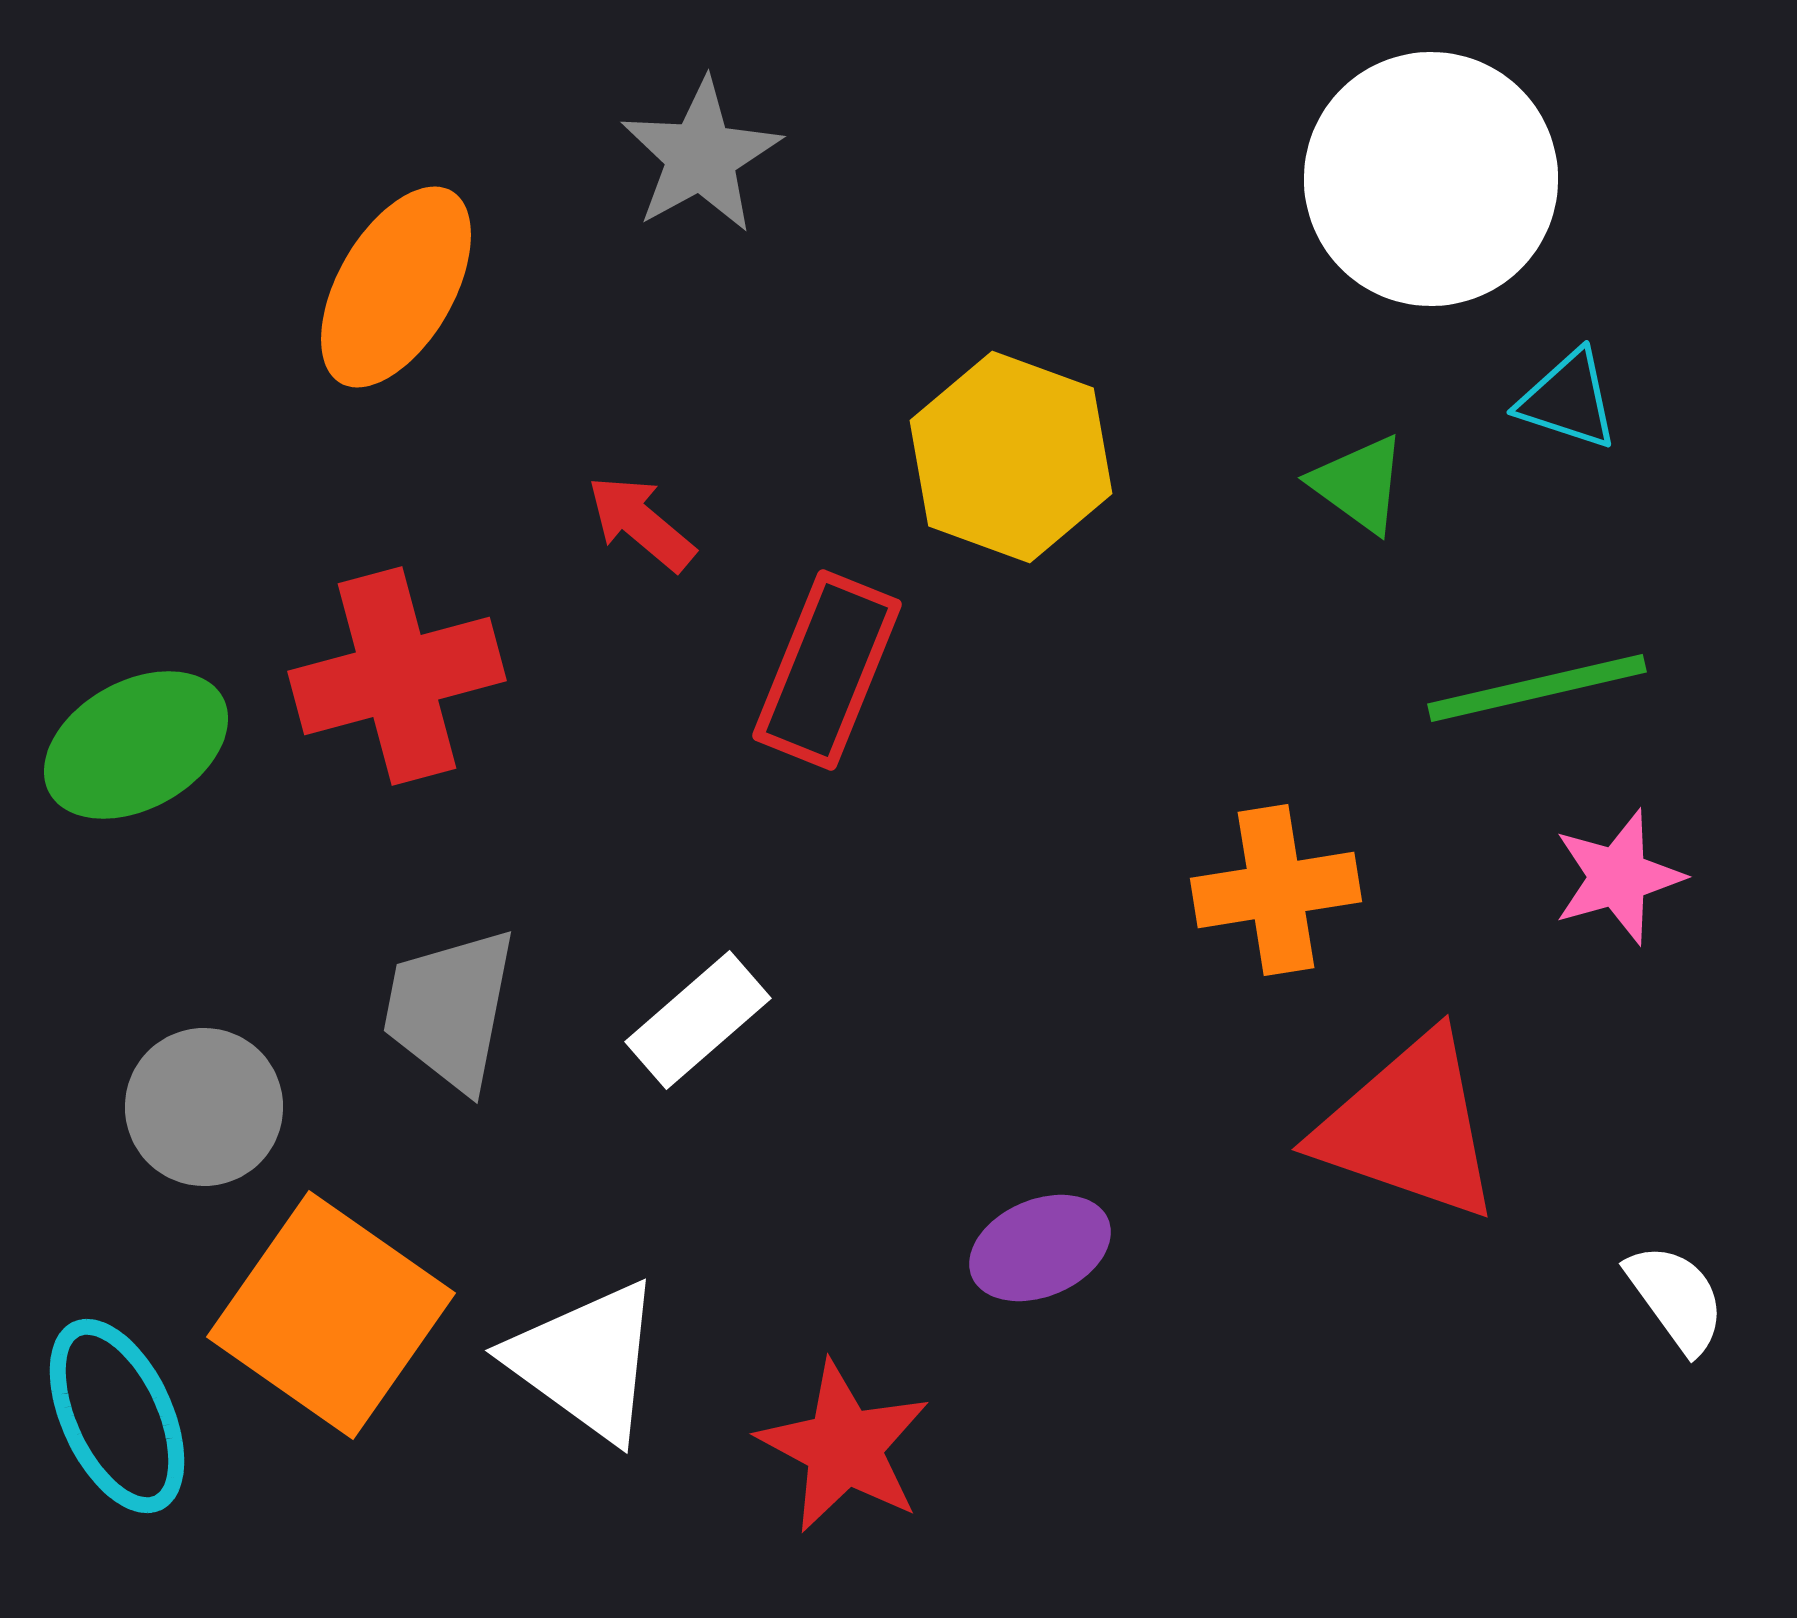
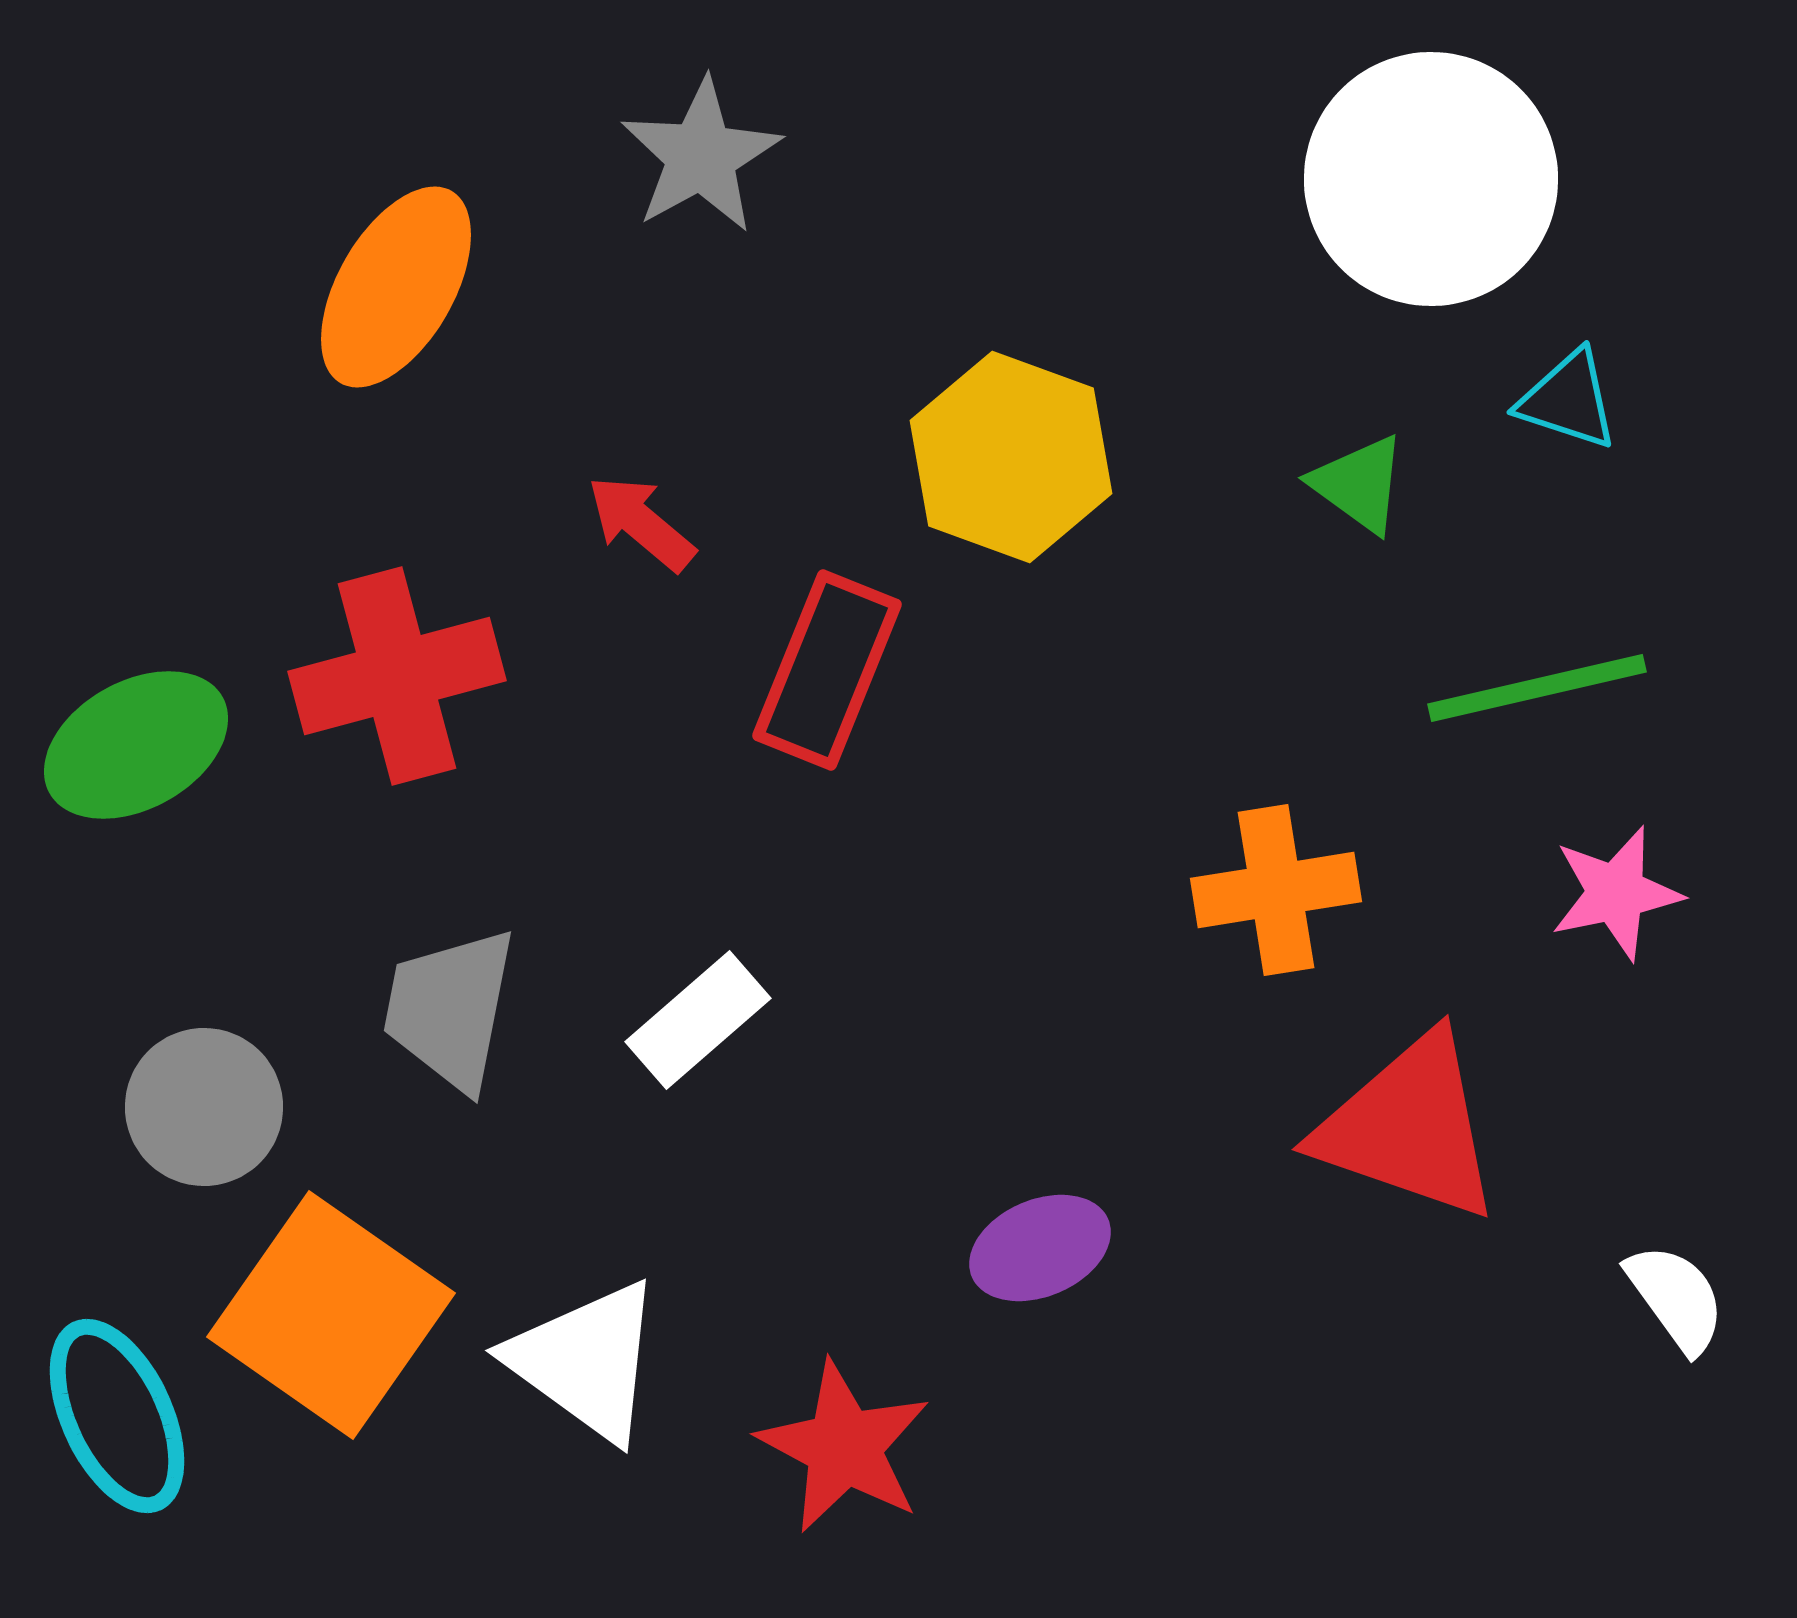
pink star: moved 2 px left, 16 px down; rotated 4 degrees clockwise
